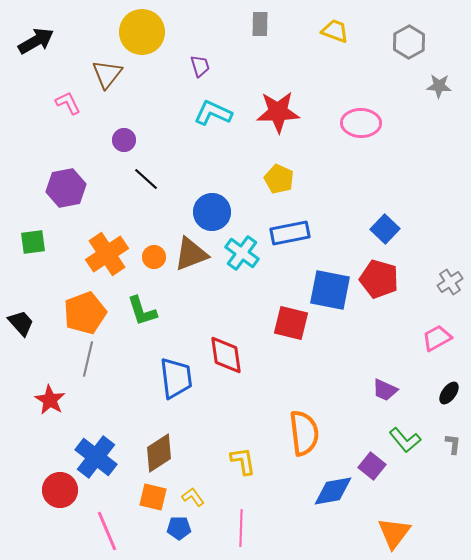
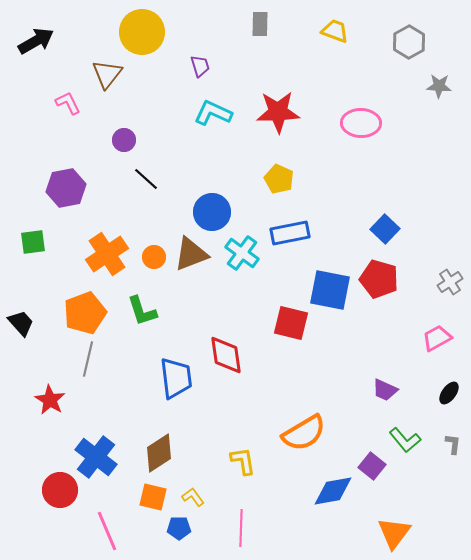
orange semicircle at (304, 433): rotated 66 degrees clockwise
